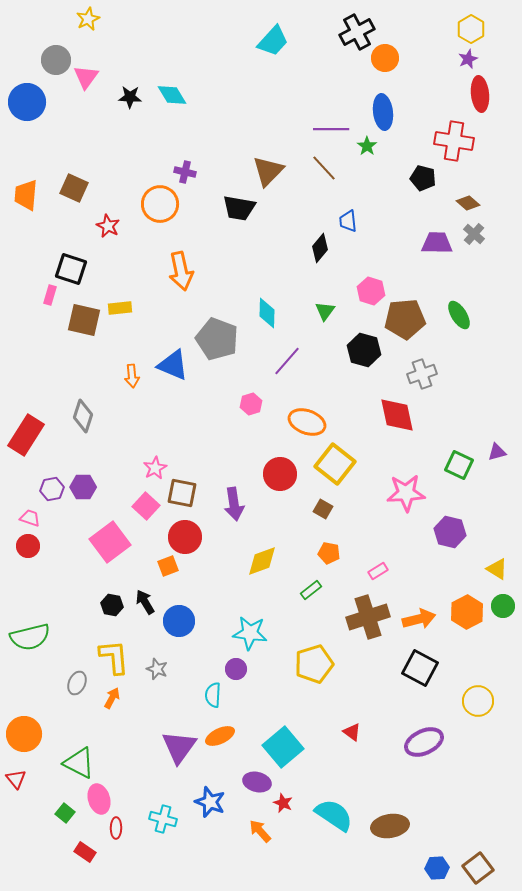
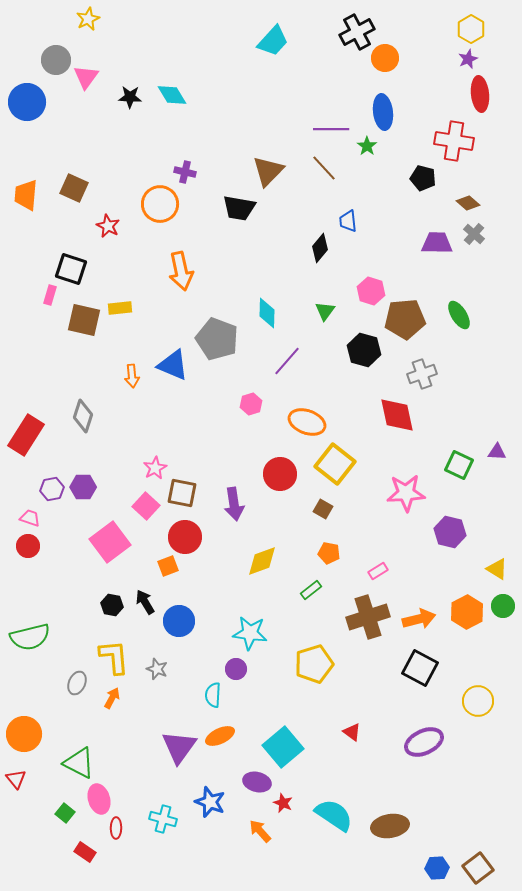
purple triangle at (497, 452): rotated 18 degrees clockwise
